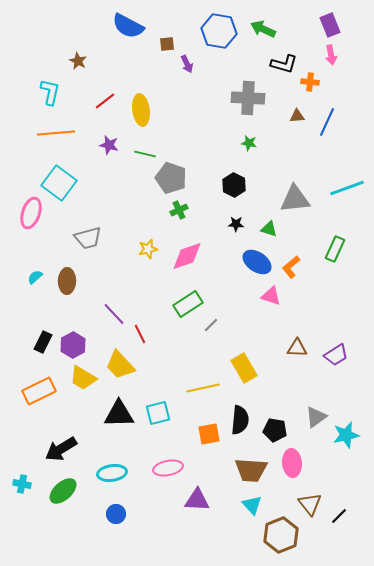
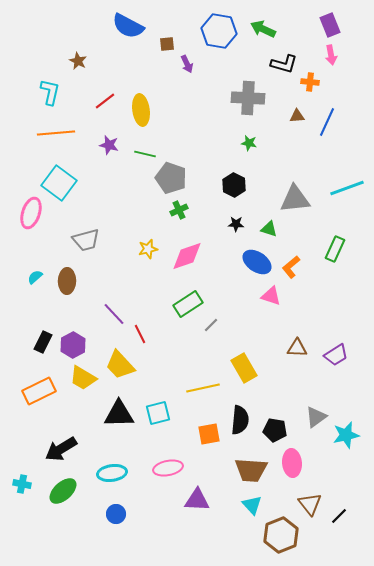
gray trapezoid at (88, 238): moved 2 px left, 2 px down
